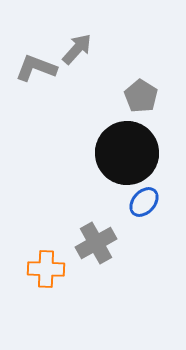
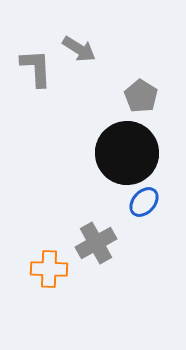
gray arrow: moved 2 px right; rotated 80 degrees clockwise
gray L-shape: rotated 66 degrees clockwise
orange cross: moved 3 px right
